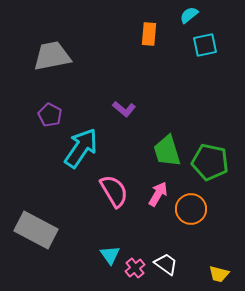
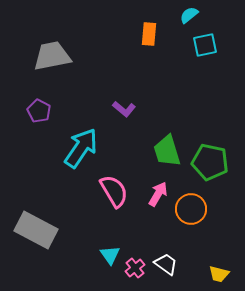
purple pentagon: moved 11 px left, 4 px up
